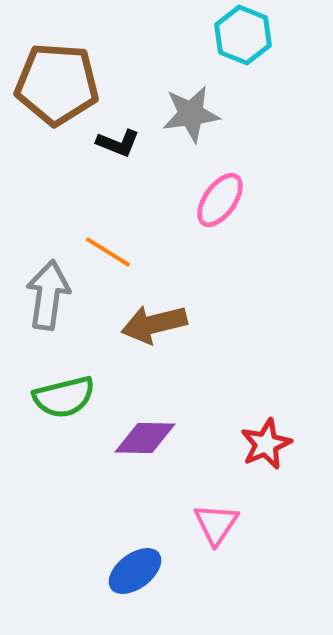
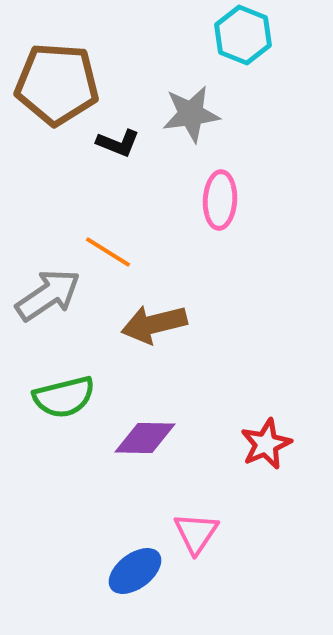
pink ellipse: rotated 32 degrees counterclockwise
gray arrow: rotated 48 degrees clockwise
pink triangle: moved 20 px left, 9 px down
